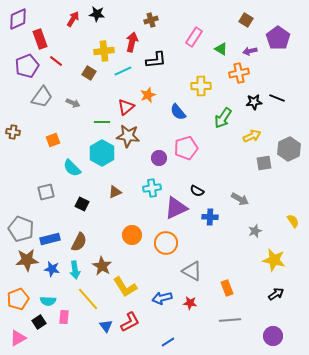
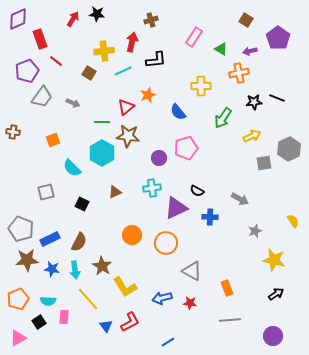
purple pentagon at (27, 66): moved 5 px down
blue rectangle at (50, 239): rotated 12 degrees counterclockwise
